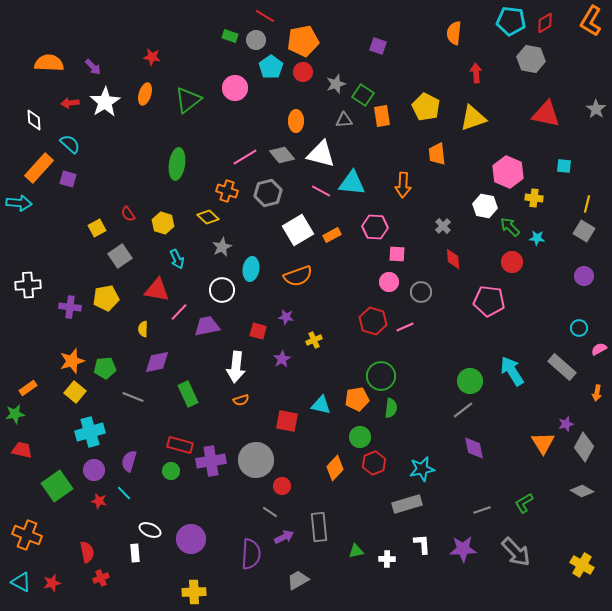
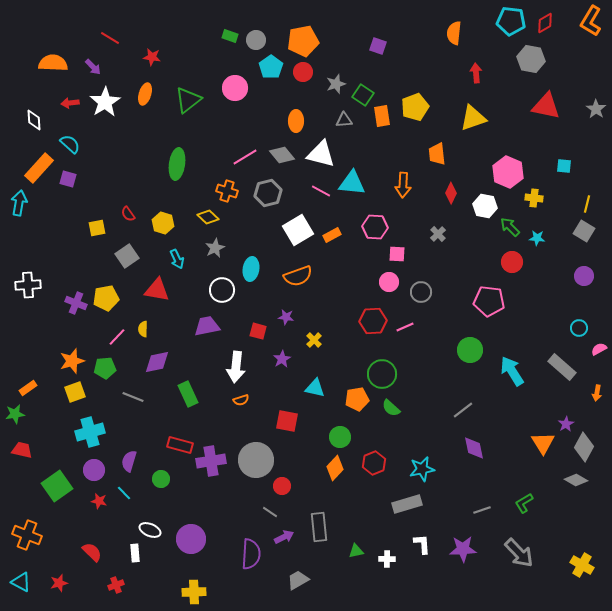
red line at (265, 16): moved 155 px left, 22 px down
orange semicircle at (49, 63): moved 4 px right
yellow pentagon at (426, 107): moved 11 px left; rotated 24 degrees clockwise
red triangle at (546, 114): moved 8 px up
cyan arrow at (19, 203): rotated 85 degrees counterclockwise
gray cross at (443, 226): moved 5 px left, 8 px down
yellow square at (97, 228): rotated 18 degrees clockwise
gray star at (222, 247): moved 7 px left, 1 px down
gray square at (120, 256): moved 7 px right
red diamond at (453, 259): moved 2 px left, 66 px up; rotated 30 degrees clockwise
purple cross at (70, 307): moved 6 px right, 4 px up; rotated 15 degrees clockwise
pink line at (179, 312): moved 62 px left, 25 px down
red hexagon at (373, 321): rotated 20 degrees counterclockwise
yellow cross at (314, 340): rotated 21 degrees counterclockwise
green circle at (381, 376): moved 1 px right, 2 px up
green circle at (470, 381): moved 31 px up
yellow square at (75, 392): rotated 30 degrees clockwise
cyan triangle at (321, 405): moved 6 px left, 17 px up
green semicircle at (391, 408): rotated 126 degrees clockwise
purple star at (566, 424): rotated 14 degrees counterclockwise
green circle at (360, 437): moved 20 px left
green circle at (171, 471): moved 10 px left, 8 px down
gray diamond at (582, 491): moved 6 px left, 11 px up
red semicircle at (87, 552): moved 5 px right; rotated 35 degrees counterclockwise
gray arrow at (516, 552): moved 3 px right, 1 px down
red cross at (101, 578): moved 15 px right, 7 px down
red star at (52, 583): moved 7 px right
